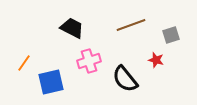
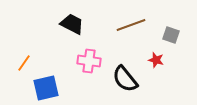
black trapezoid: moved 4 px up
gray square: rotated 36 degrees clockwise
pink cross: rotated 25 degrees clockwise
blue square: moved 5 px left, 6 px down
